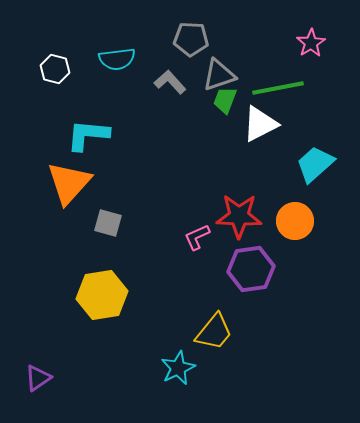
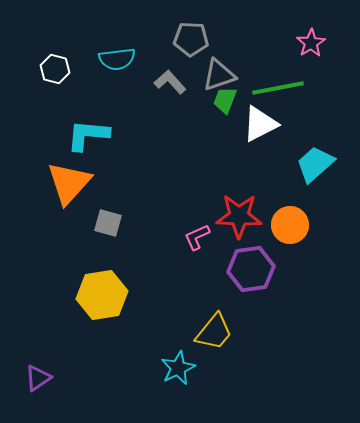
orange circle: moved 5 px left, 4 px down
